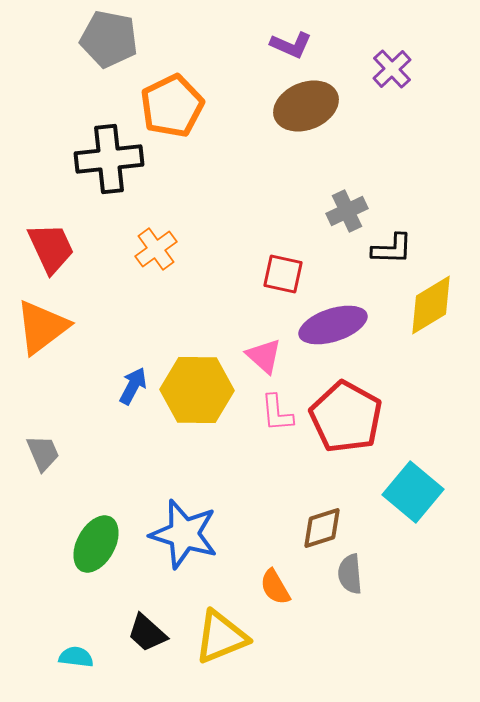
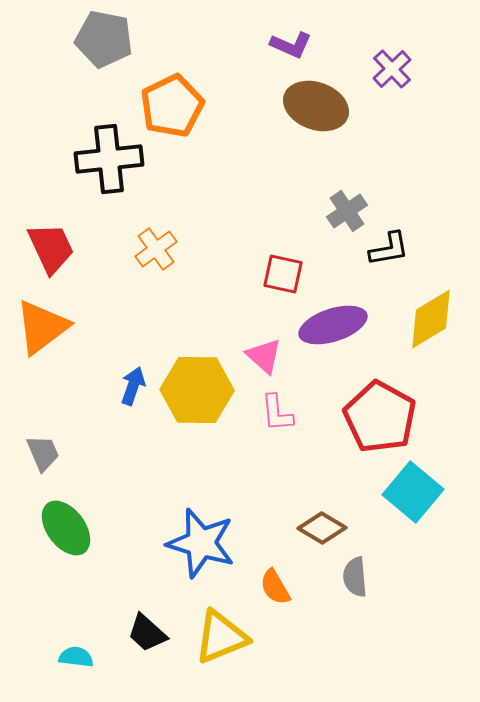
gray pentagon: moved 5 px left
brown ellipse: moved 10 px right; rotated 42 degrees clockwise
gray cross: rotated 9 degrees counterclockwise
black L-shape: moved 3 px left; rotated 12 degrees counterclockwise
yellow diamond: moved 14 px down
blue arrow: rotated 9 degrees counterclockwise
red pentagon: moved 34 px right
brown diamond: rotated 48 degrees clockwise
blue star: moved 17 px right, 9 px down
green ellipse: moved 30 px left, 16 px up; rotated 66 degrees counterclockwise
gray semicircle: moved 5 px right, 3 px down
